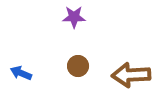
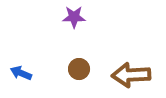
brown circle: moved 1 px right, 3 px down
